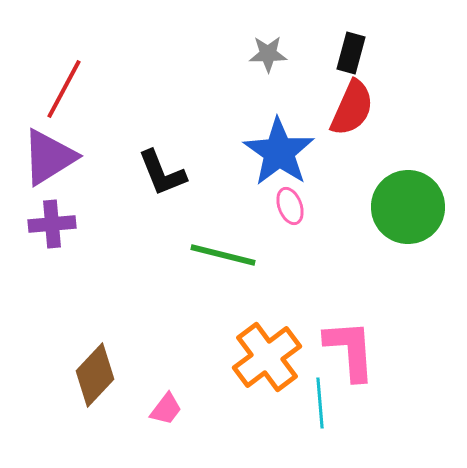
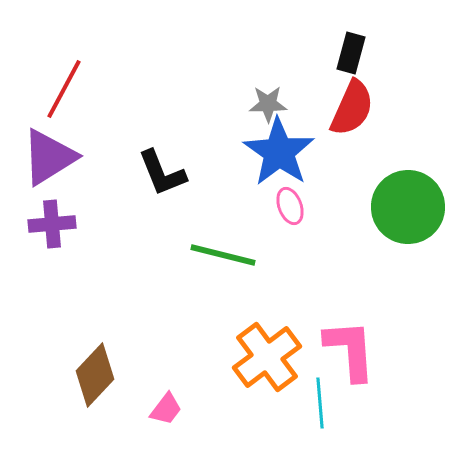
gray star: moved 50 px down
